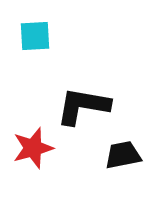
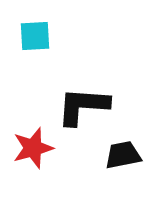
black L-shape: rotated 6 degrees counterclockwise
